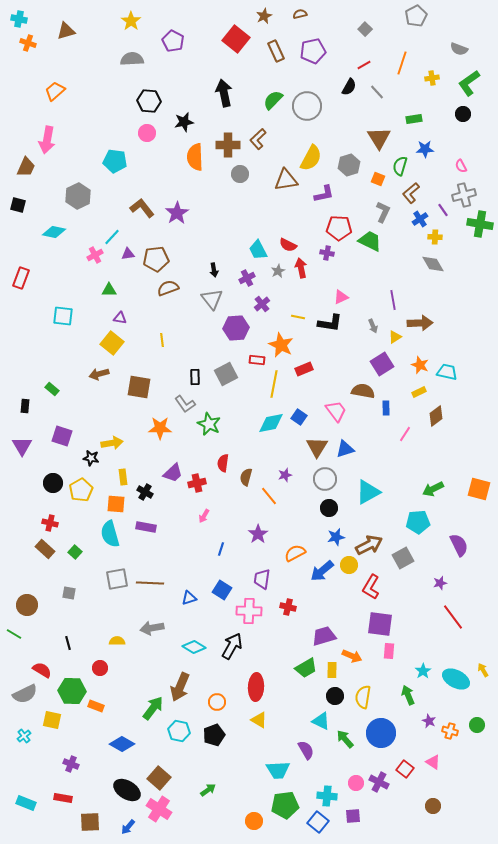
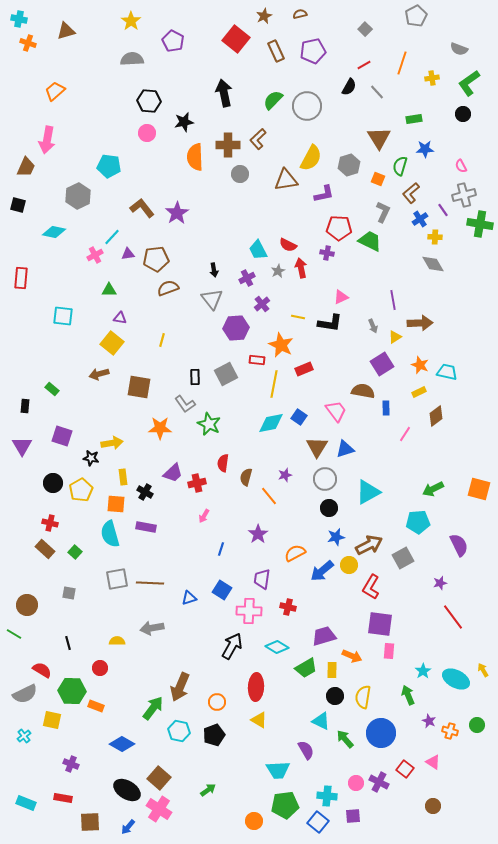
cyan pentagon at (115, 161): moved 6 px left, 5 px down
red rectangle at (21, 278): rotated 15 degrees counterclockwise
yellow line at (162, 340): rotated 24 degrees clockwise
cyan diamond at (194, 647): moved 83 px right
